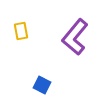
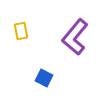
blue square: moved 2 px right, 7 px up
